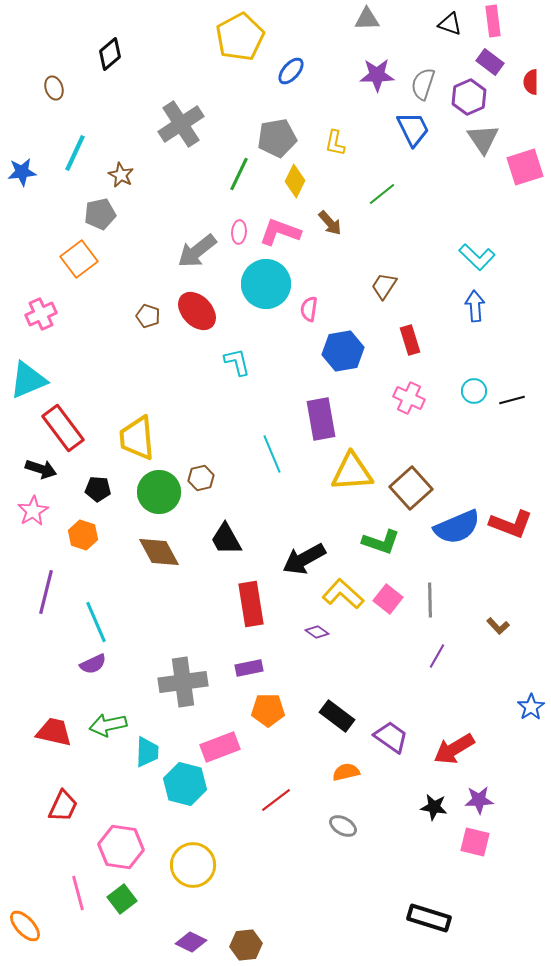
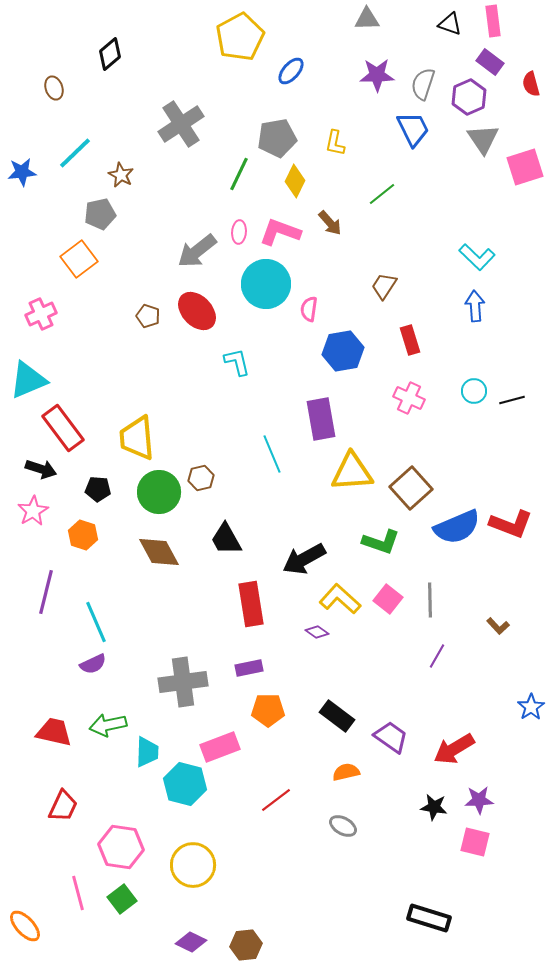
red semicircle at (531, 82): moved 2 px down; rotated 15 degrees counterclockwise
cyan line at (75, 153): rotated 21 degrees clockwise
yellow L-shape at (343, 594): moved 3 px left, 5 px down
